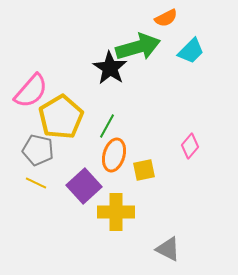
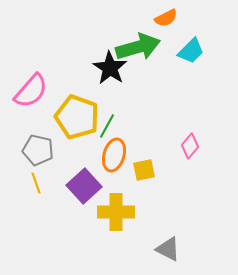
yellow pentagon: moved 16 px right; rotated 21 degrees counterclockwise
yellow line: rotated 45 degrees clockwise
